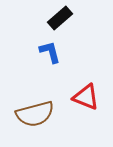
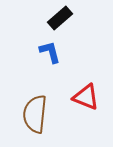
brown semicircle: rotated 111 degrees clockwise
